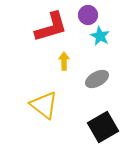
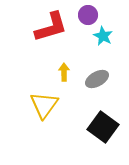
cyan star: moved 3 px right
yellow arrow: moved 11 px down
yellow triangle: rotated 28 degrees clockwise
black square: rotated 24 degrees counterclockwise
